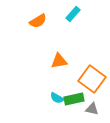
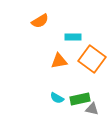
cyan rectangle: moved 23 px down; rotated 49 degrees clockwise
orange semicircle: moved 2 px right
orange square: moved 20 px up
green rectangle: moved 6 px right
